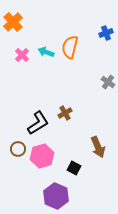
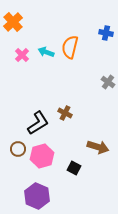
blue cross: rotated 32 degrees clockwise
brown cross: rotated 32 degrees counterclockwise
brown arrow: rotated 50 degrees counterclockwise
purple hexagon: moved 19 px left
